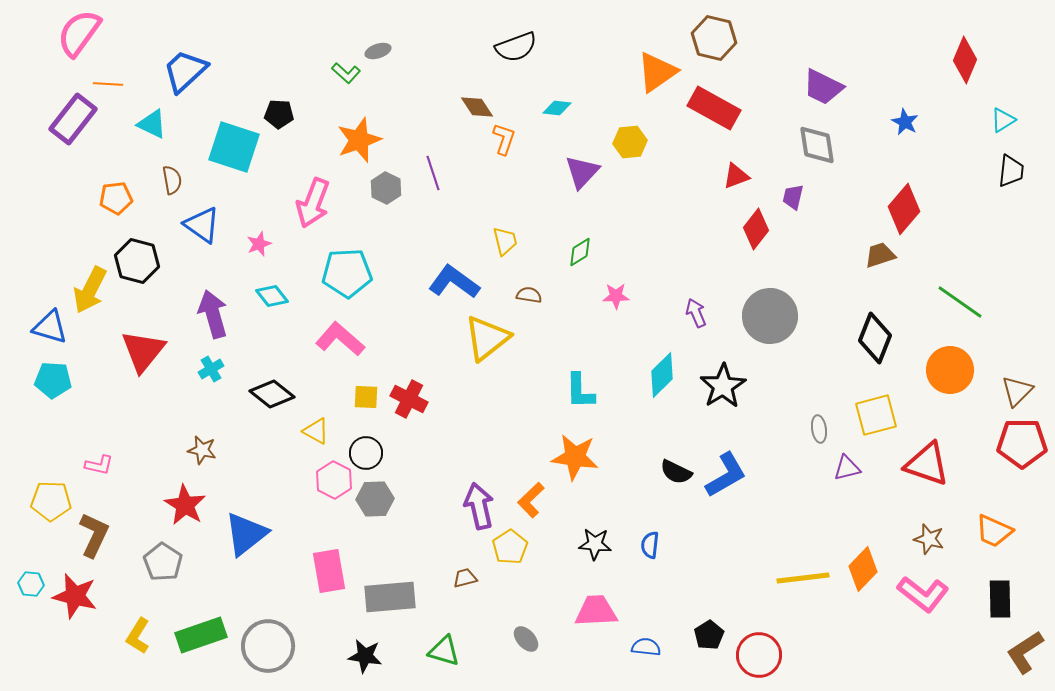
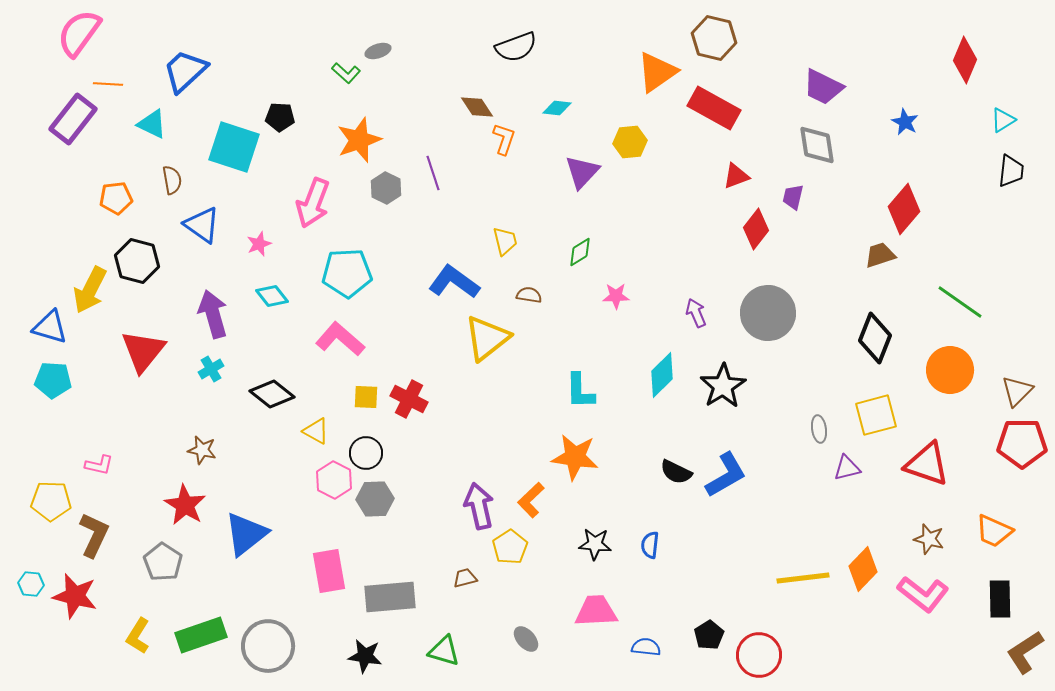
black pentagon at (279, 114): moved 1 px right, 3 px down
gray circle at (770, 316): moved 2 px left, 3 px up
